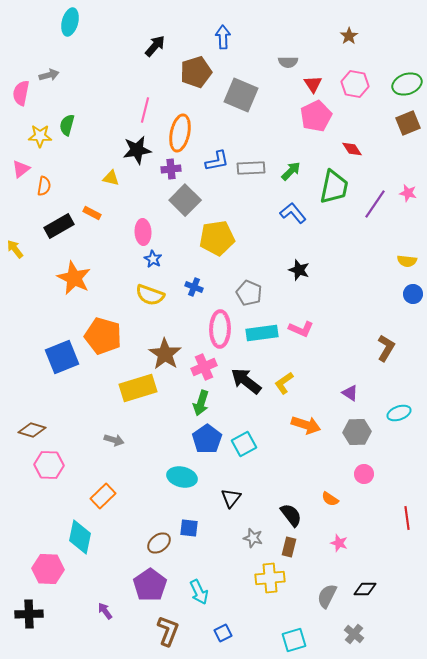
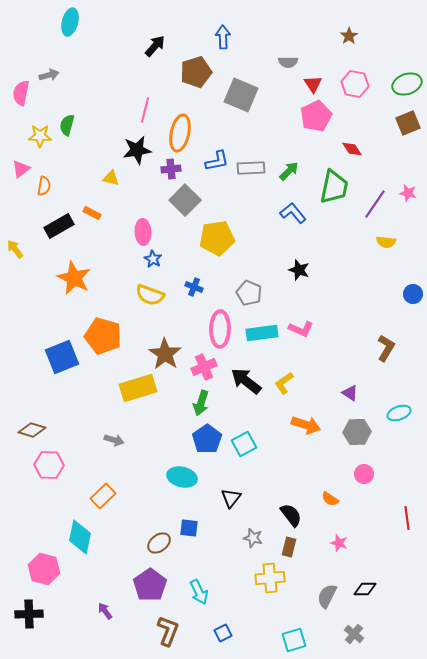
green arrow at (291, 171): moved 2 px left
yellow semicircle at (407, 261): moved 21 px left, 19 px up
pink hexagon at (48, 569): moved 4 px left; rotated 12 degrees clockwise
